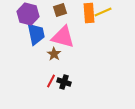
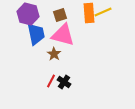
brown square: moved 5 px down
pink triangle: moved 2 px up
black cross: rotated 16 degrees clockwise
